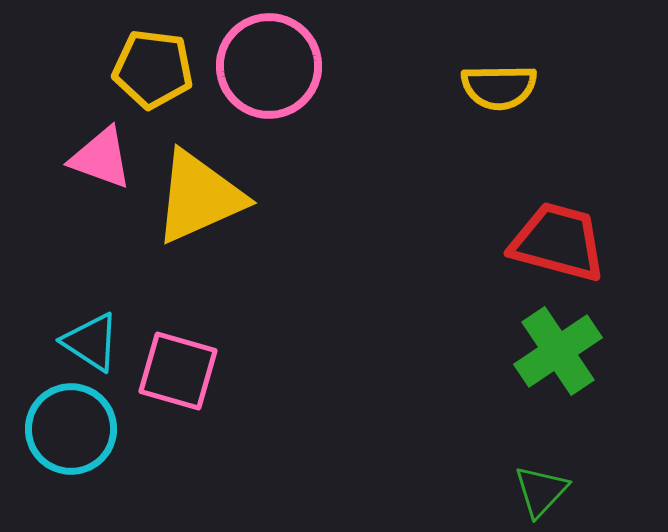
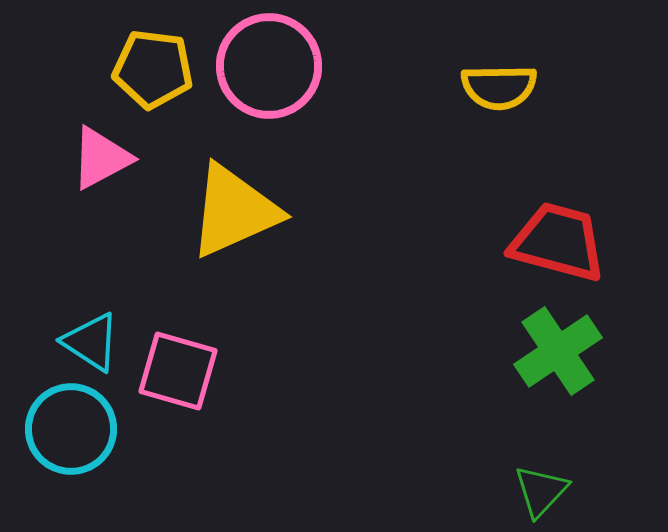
pink triangle: rotated 48 degrees counterclockwise
yellow triangle: moved 35 px right, 14 px down
